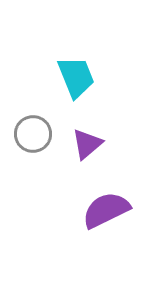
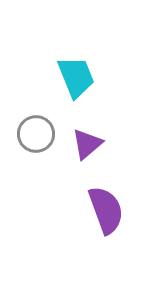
gray circle: moved 3 px right
purple semicircle: rotated 96 degrees clockwise
